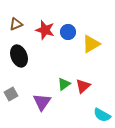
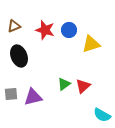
brown triangle: moved 2 px left, 2 px down
blue circle: moved 1 px right, 2 px up
yellow triangle: rotated 12 degrees clockwise
gray square: rotated 24 degrees clockwise
purple triangle: moved 9 px left, 5 px up; rotated 42 degrees clockwise
